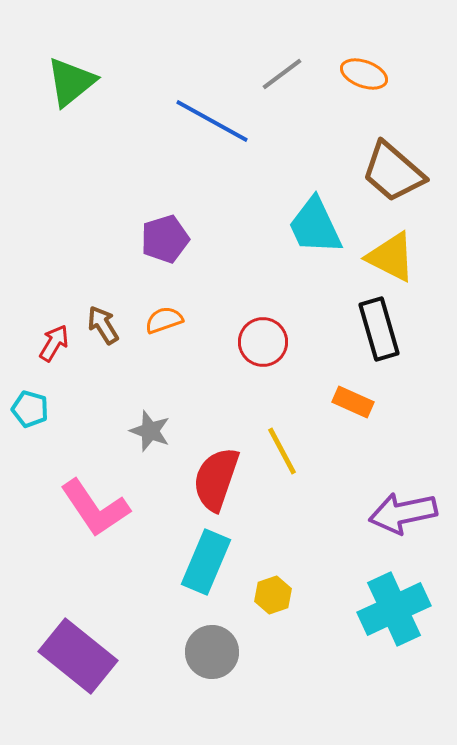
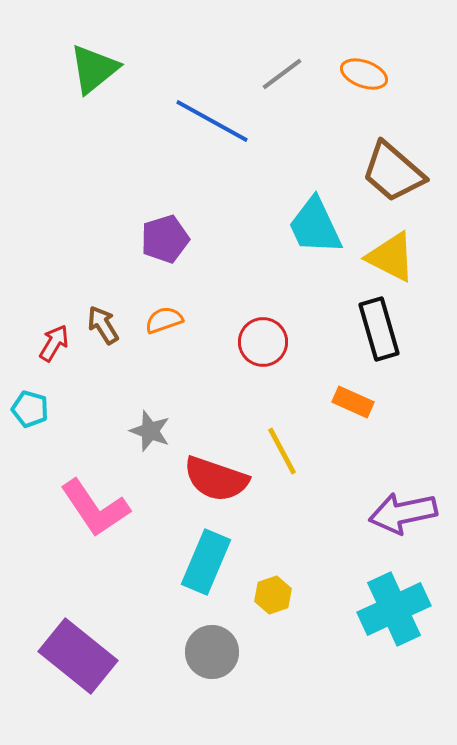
green triangle: moved 23 px right, 13 px up
red semicircle: rotated 90 degrees counterclockwise
